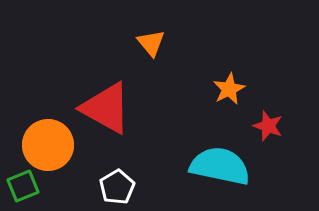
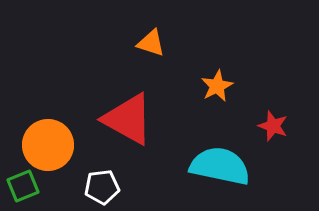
orange triangle: rotated 32 degrees counterclockwise
orange star: moved 12 px left, 3 px up
red triangle: moved 22 px right, 11 px down
red star: moved 5 px right
white pentagon: moved 15 px left; rotated 24 degrees clockwise
